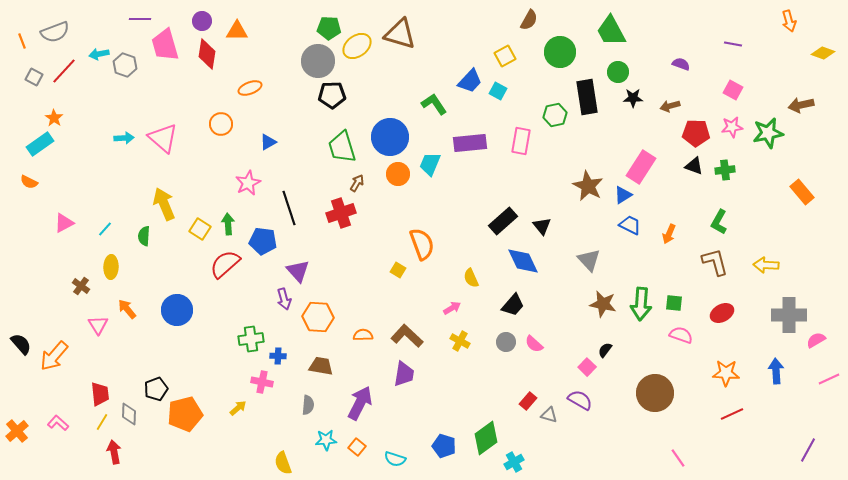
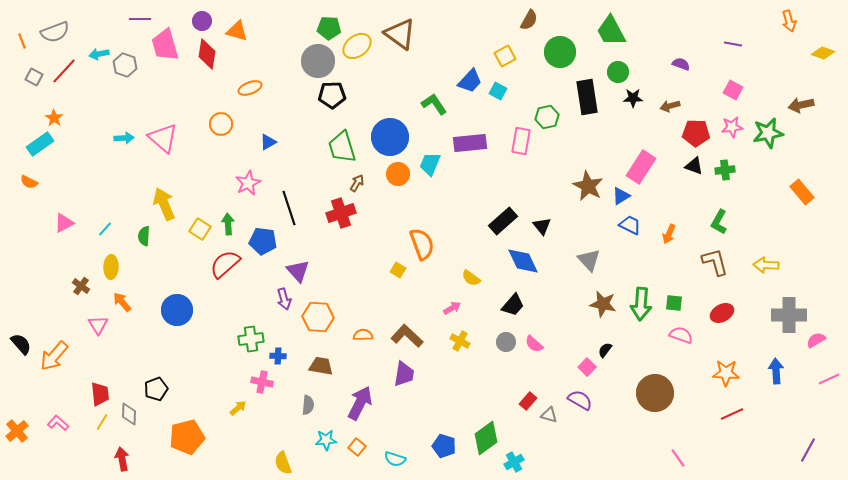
orange triangle at (237, 31): rotated 15 degrees clockwise
brown triangle at (400, 34): rotated 20 degrees clockwise
green hexagon at (555, 115): moved 8 px left, 2 px down
blue triangle at (623, 195): moved 2 px left, 1 px down
yellow semicircle at (471, 278): rotated 30 degrees counterclockwise
orange arrow at (127, 309): moved 5 px left, 7 px up
orange pentagon at (185, 414): moved 2 px right, 23 px down
red arrow at (114, 452): moved 8 px right, 7 px down
